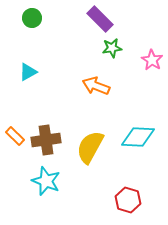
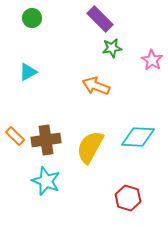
red hexagon: moved 2 px up
